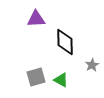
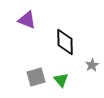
purple triangle: moved 9 px left, 1 px down; rotated 24 degrees clockwise
green triangle: rotated 21 degrees clockwise
